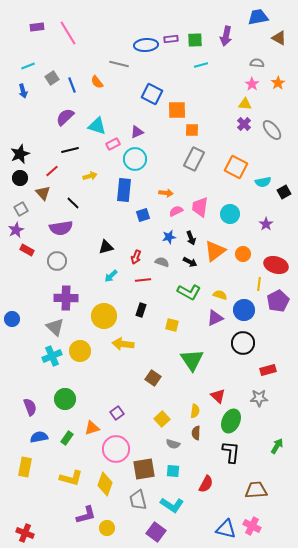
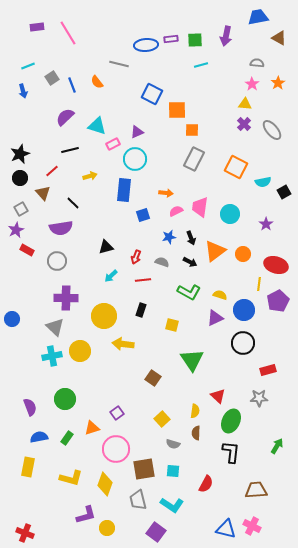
cyan cross at (52, 356): rotated 12 degrees clockwise
yellow rectangle at (25, 467): moved 3 px right
